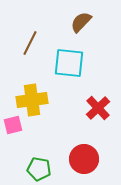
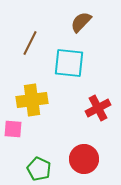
red cross: rotated 15 degrees clockwise
pink square: moved 4 px down; rotated 18 degrees clockwise
green pentagon: rotated 15 degrees clockwise
